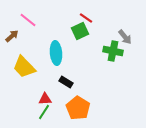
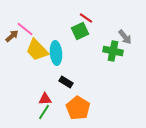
pink line: moved 3 px left, 9 px down
yellow trapezoid: moved 13 px right, 17 px up
